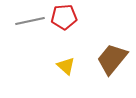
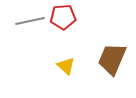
red pentagon: moved 1 px left
brown trapezoid: rotated 16 degrees counterclockwise
